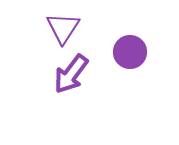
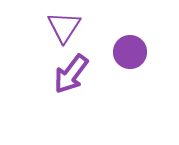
purple triangle: moved 1 px right, 1 px up
